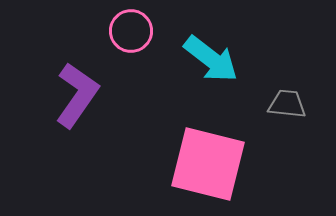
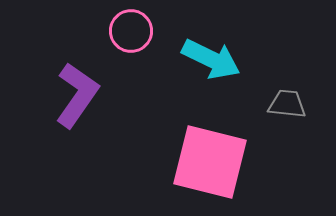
cyan arrow: rotated 12 degrees counterclockwise
pink square: moved 2 px right, 2 px up
